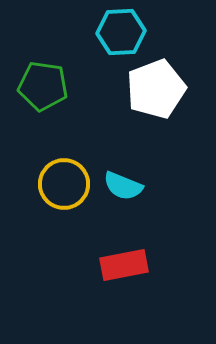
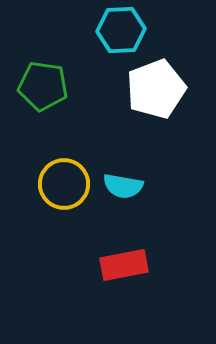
cyan hexagon: moved 2 px up
cyan semicircle: rotated 12 degrees counterclockwise
